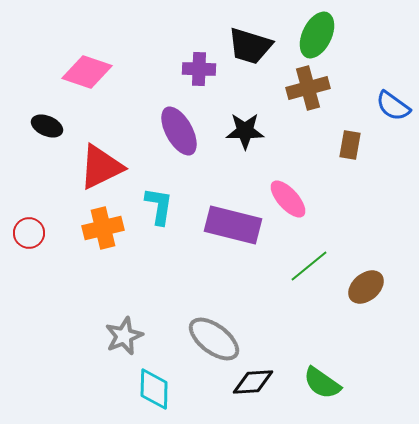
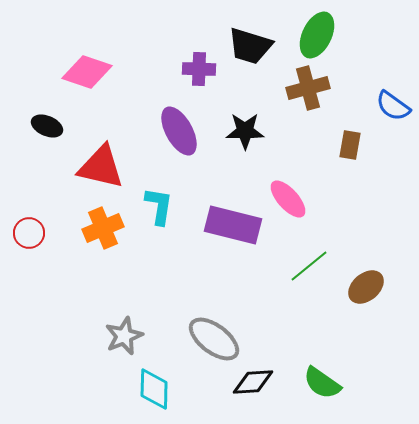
red triangle: rotated 39 degrees clockwise
orange cross: rotated 9 degrees counterclockwise
